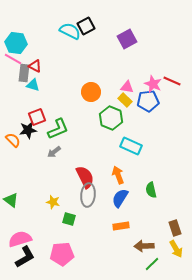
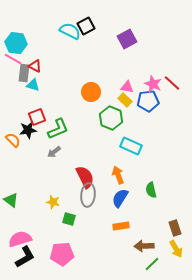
red line: moved 2 px down; rotated 18 degrees clockwise
